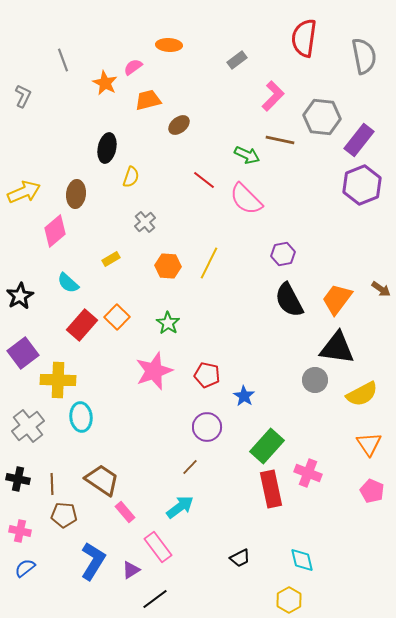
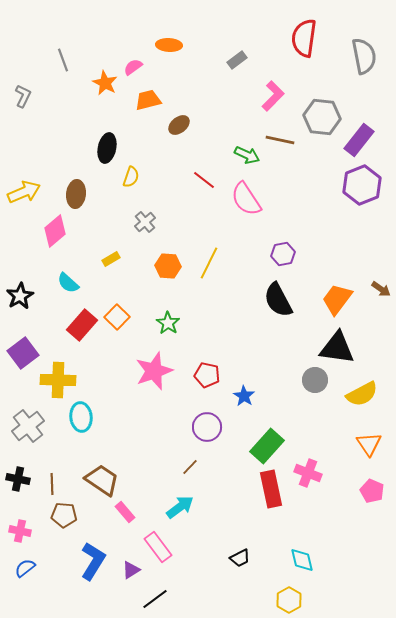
pink semicircle at (246, 199): rotated 12 degrees clockwise
black semicircle at (289, 300): moved 11 px left
